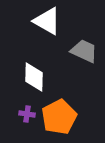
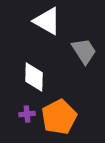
gray trapezoid: rotated 32 degrees clockwise
purple cross: rotated 14 degrees counterclockwise
